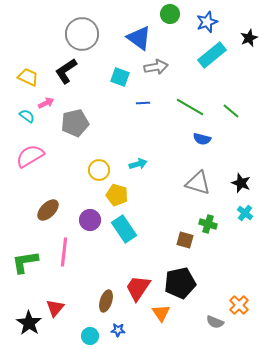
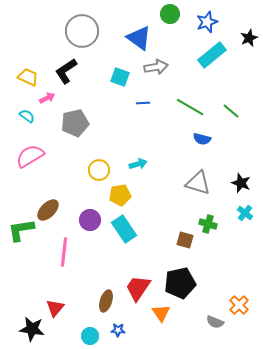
gray circle at (82, 34): moved 3 px up
pink arrow at (46, 103): moved 1 px right, 5 px up
yellow pentagon at (117, 195): moved 3 px right; rotated 25 degrees counterclockwise
green L-shape at (25, 262): moved 4 px left, 32 px up
black star at (29, 323): moved 3 px right, 6 px down; rotated 25 degrees counterclockwise
